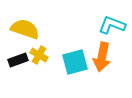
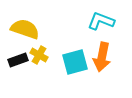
cyan L-shape: moved 11 px left, 4 px up
